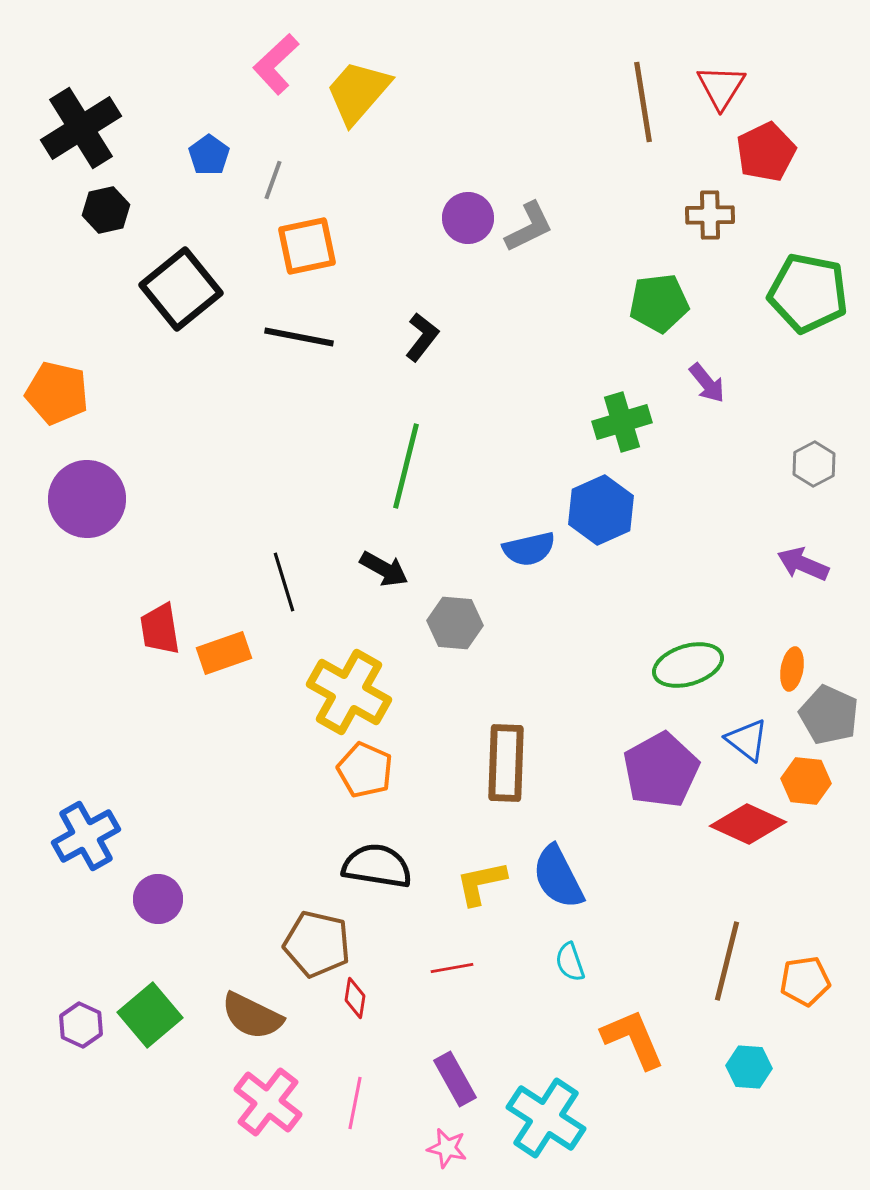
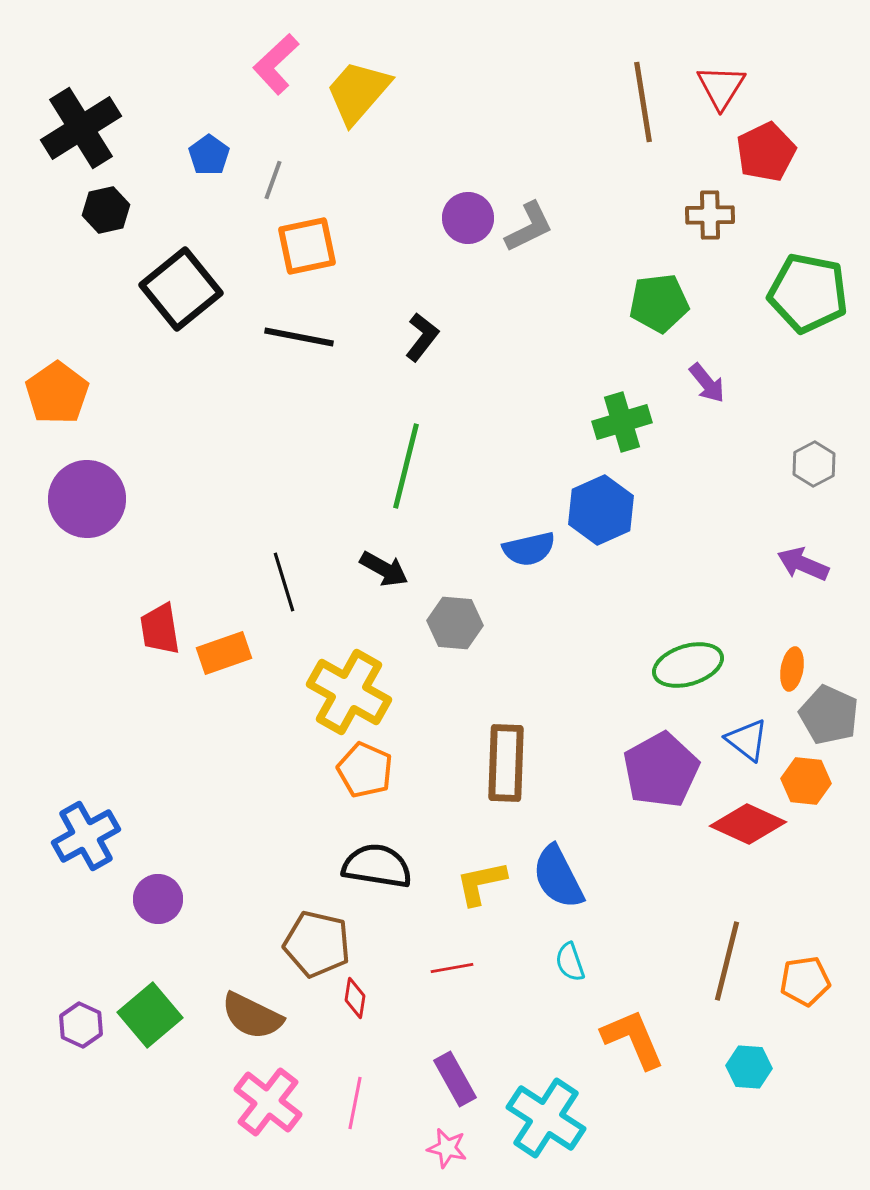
orange pentagon at (57, 393): rotated 24 degrees clockwise
